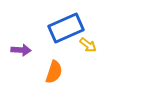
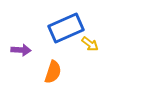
yellow arrow: moved 2 px right, 1 px up
orange semicircle: moved 1 px left
